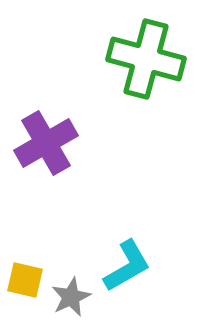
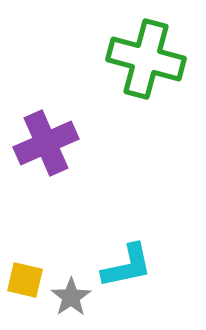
purple cross: rotated 6 degrees clockwise
cyan L-shape: rotated 18 degrees clockwise
gray star: rotated 9 degrees counterclockwise
